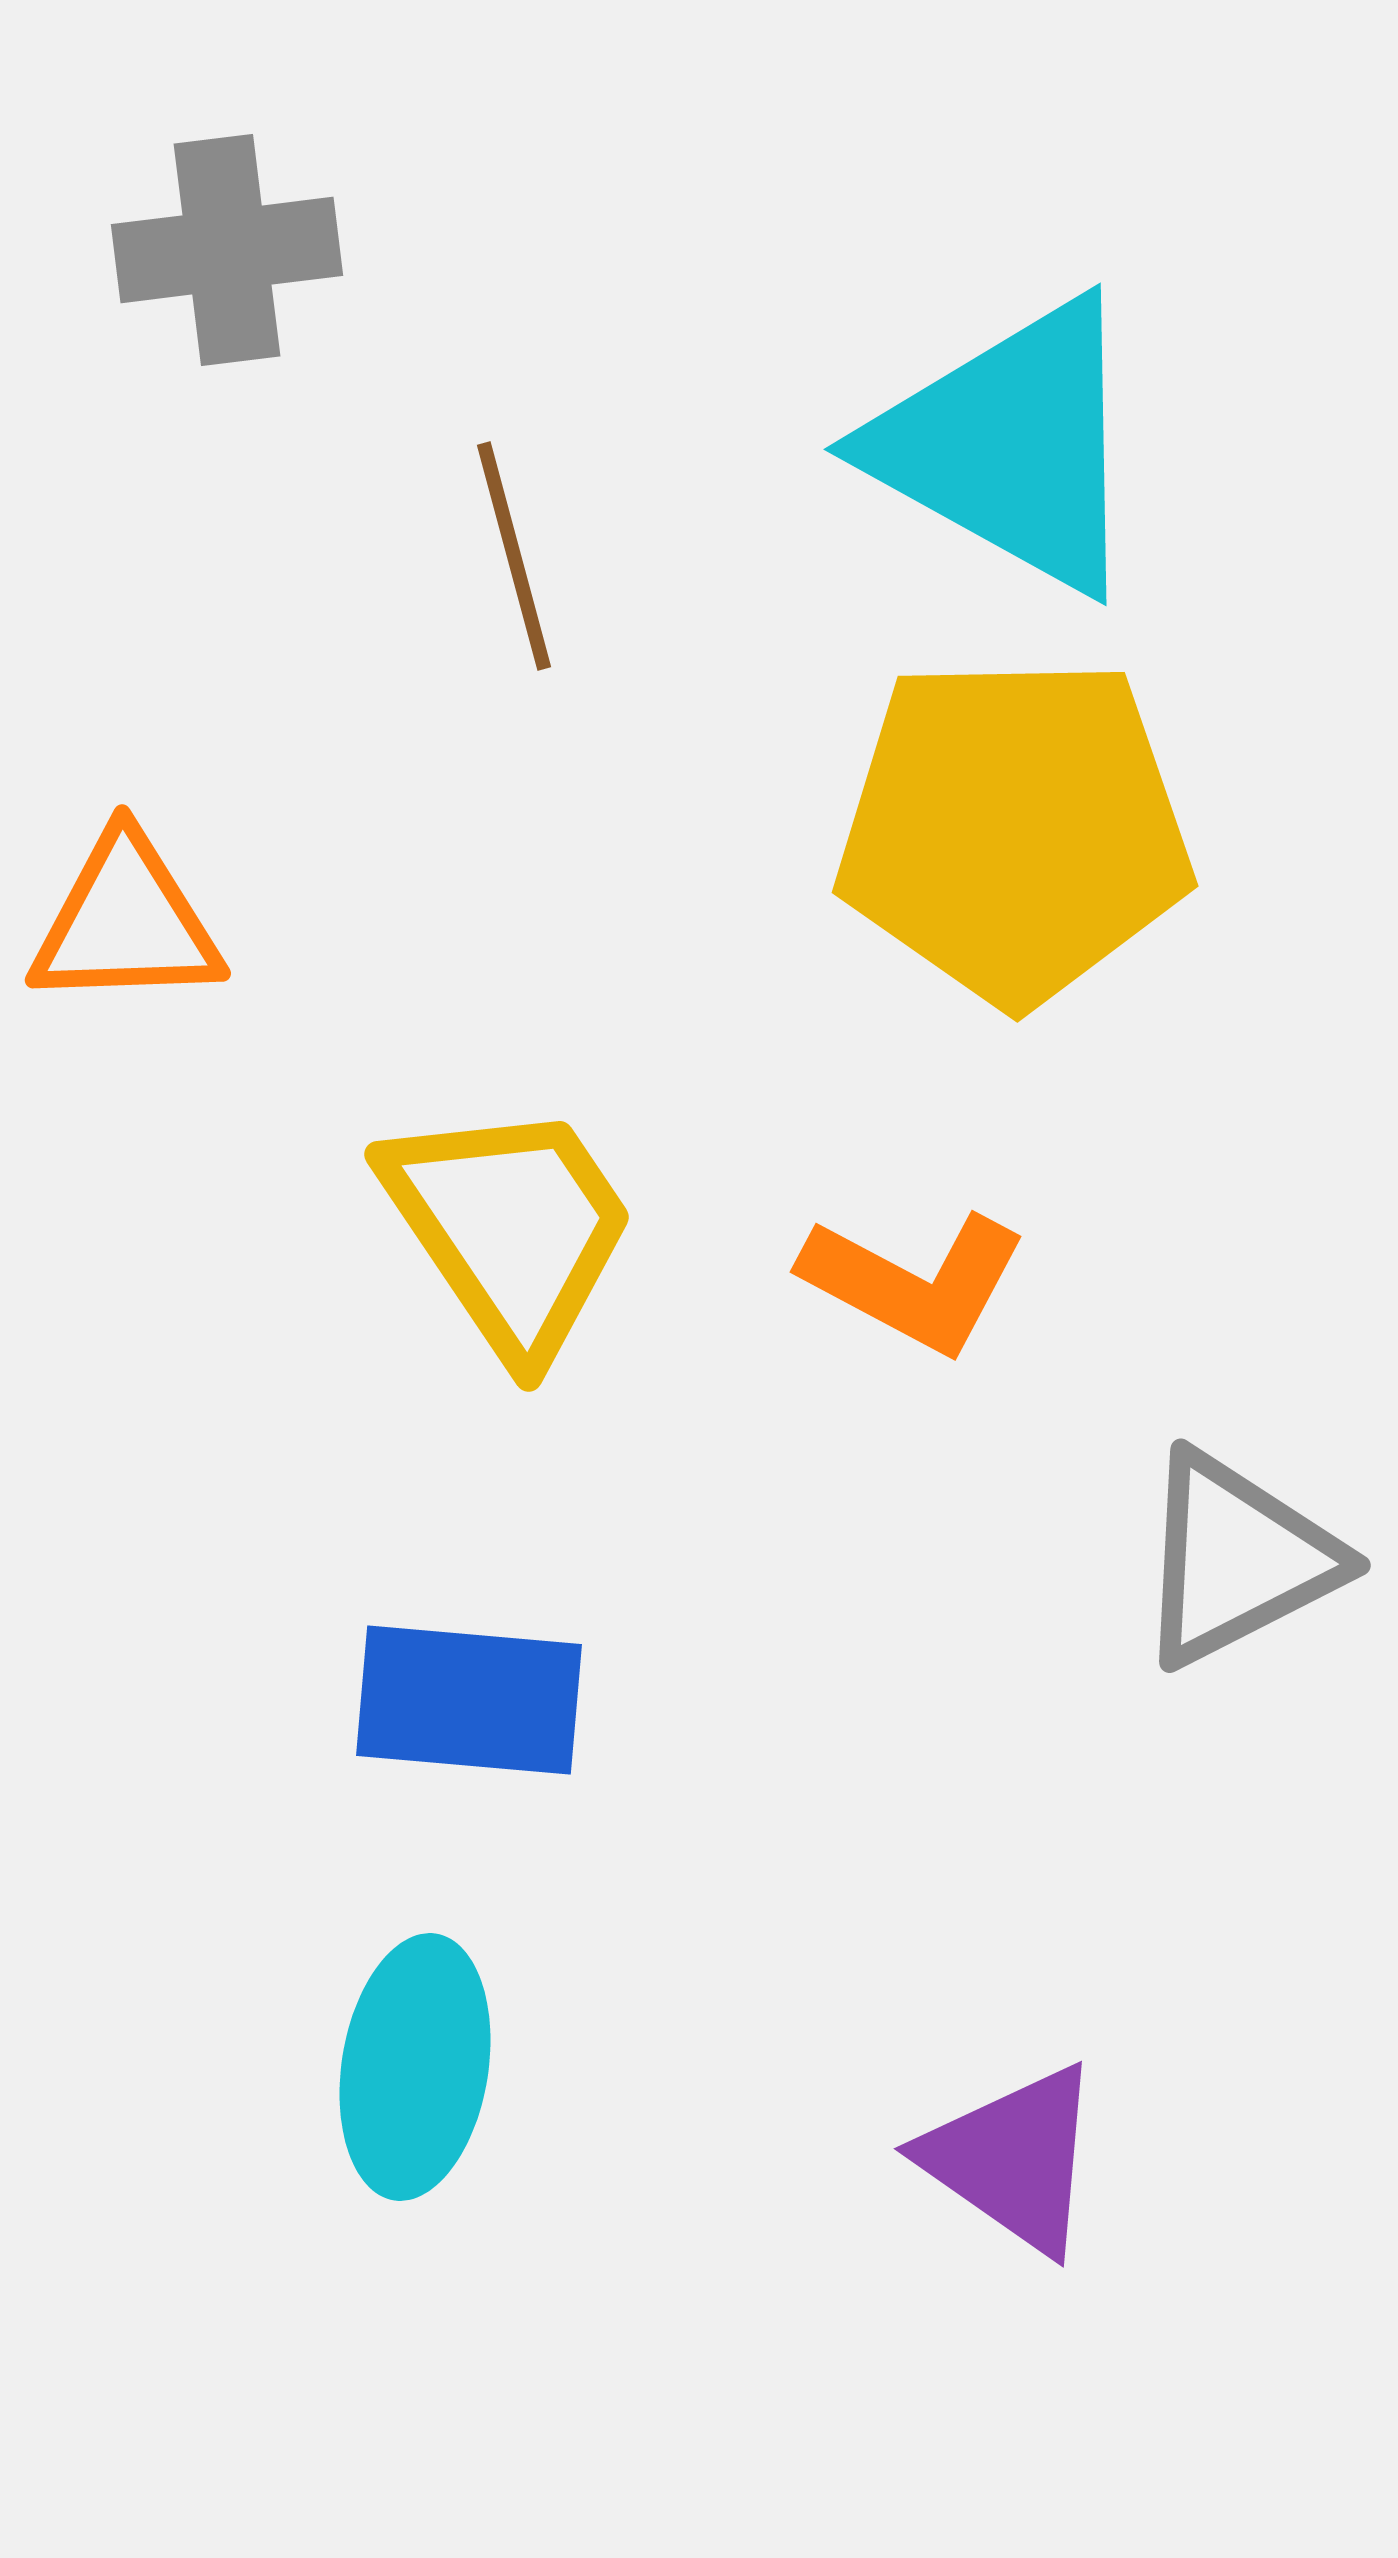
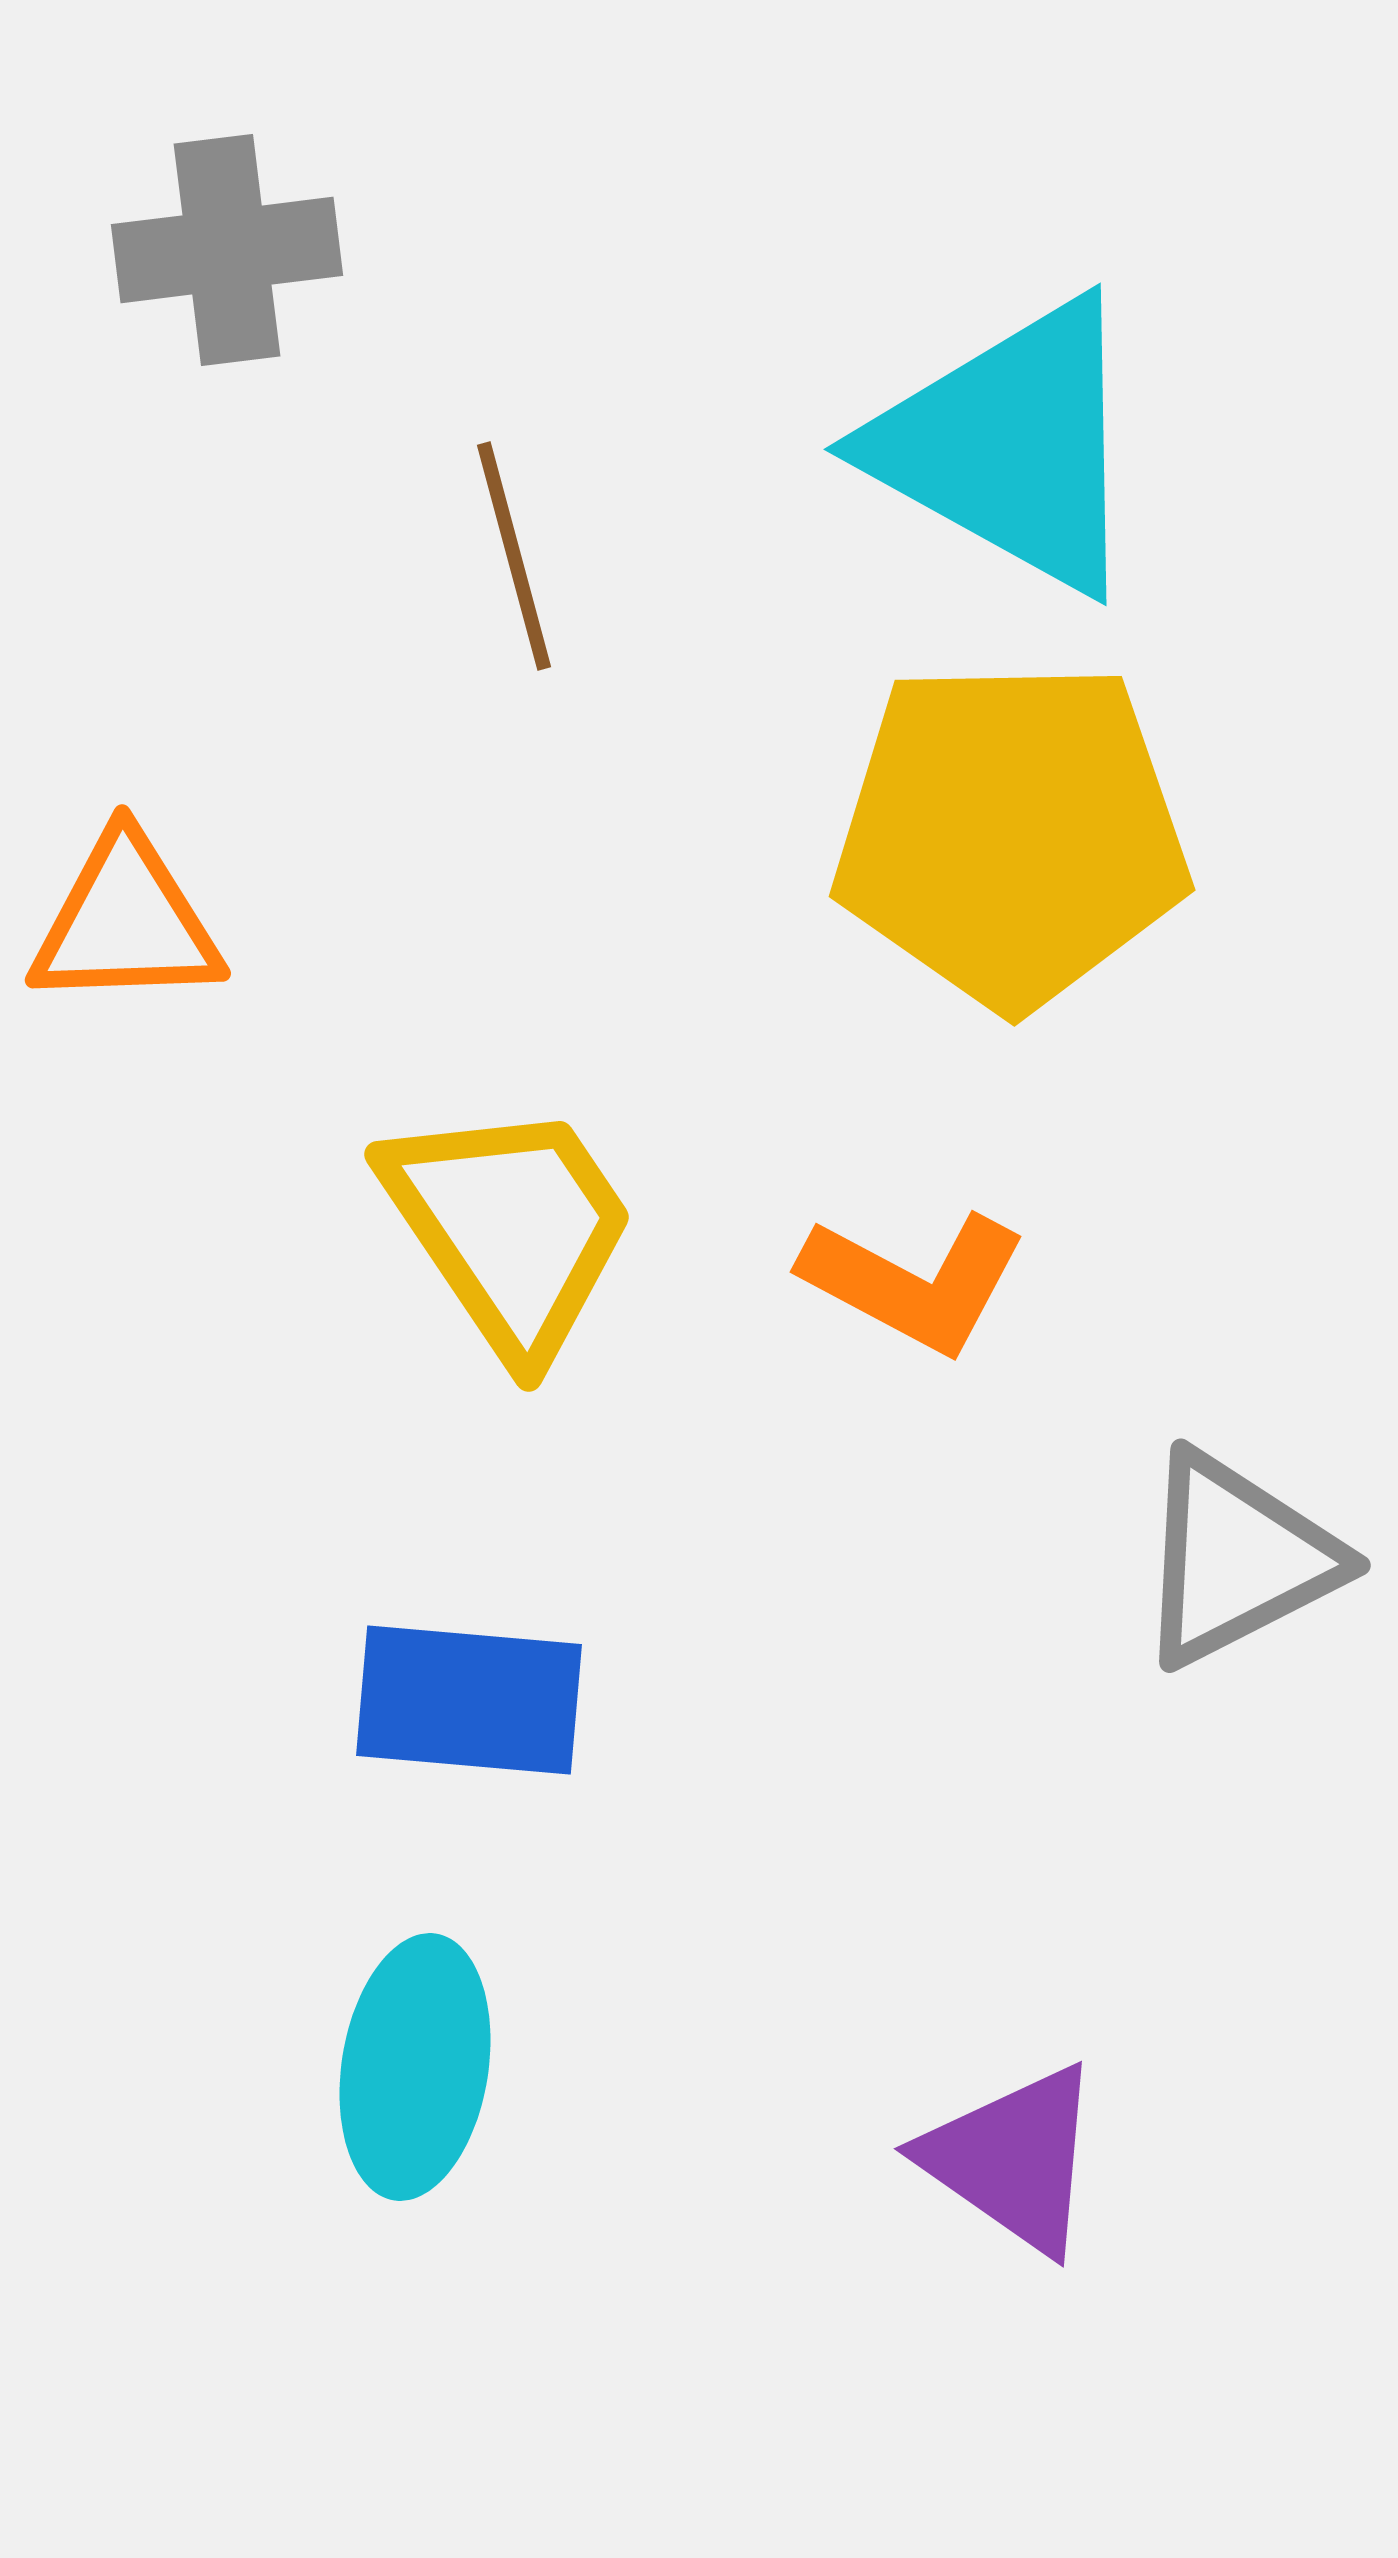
yellow pentagon: moved 3 px left, 4 px down
